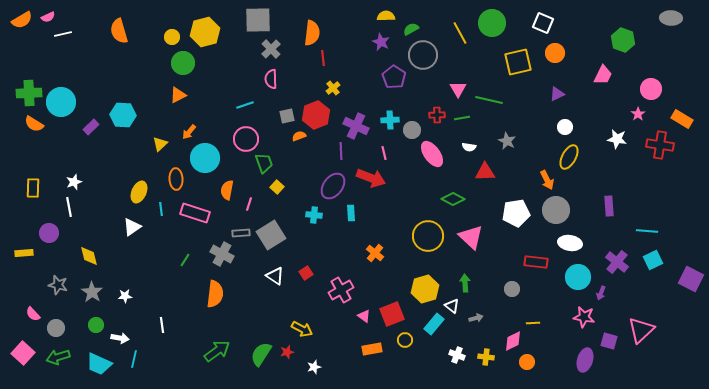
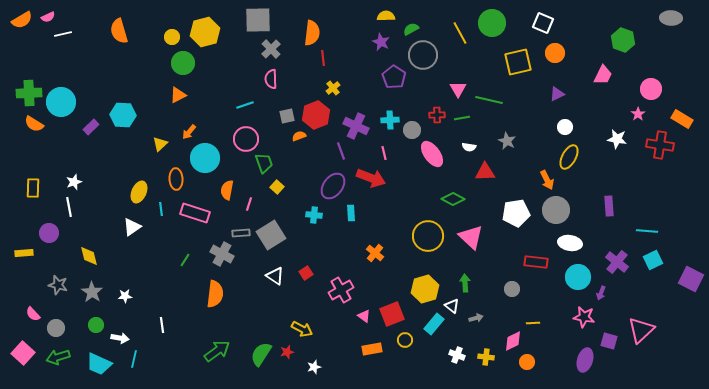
purple line at (341, 151): rotated 18 degrees counterclockwise
